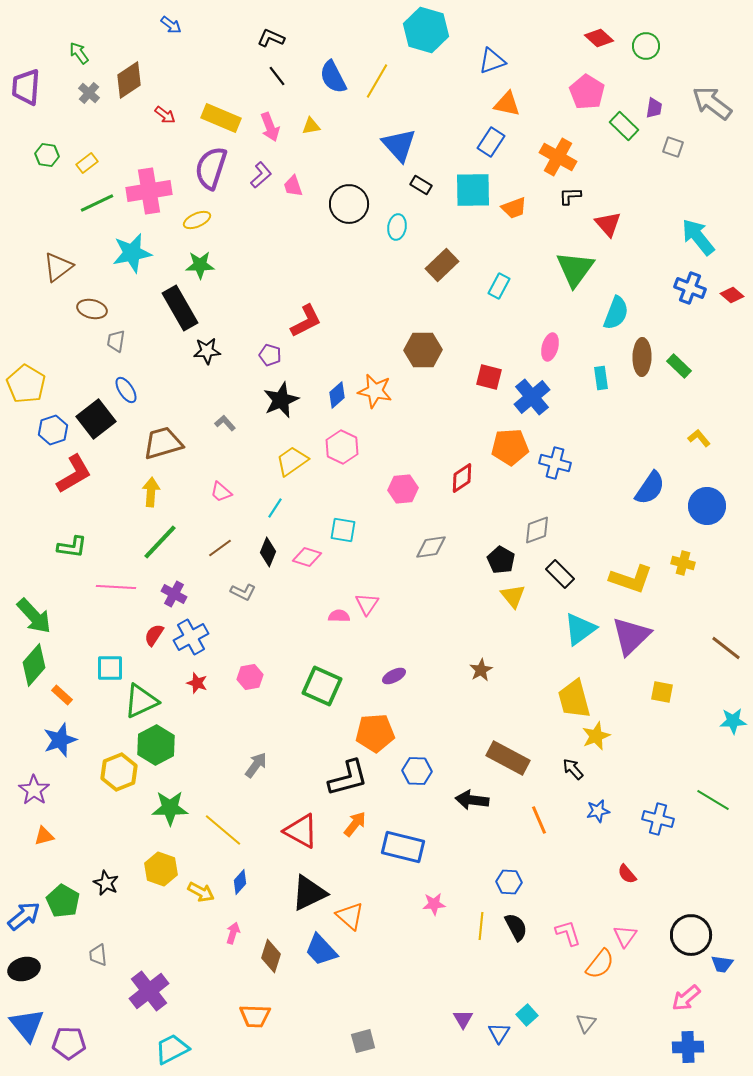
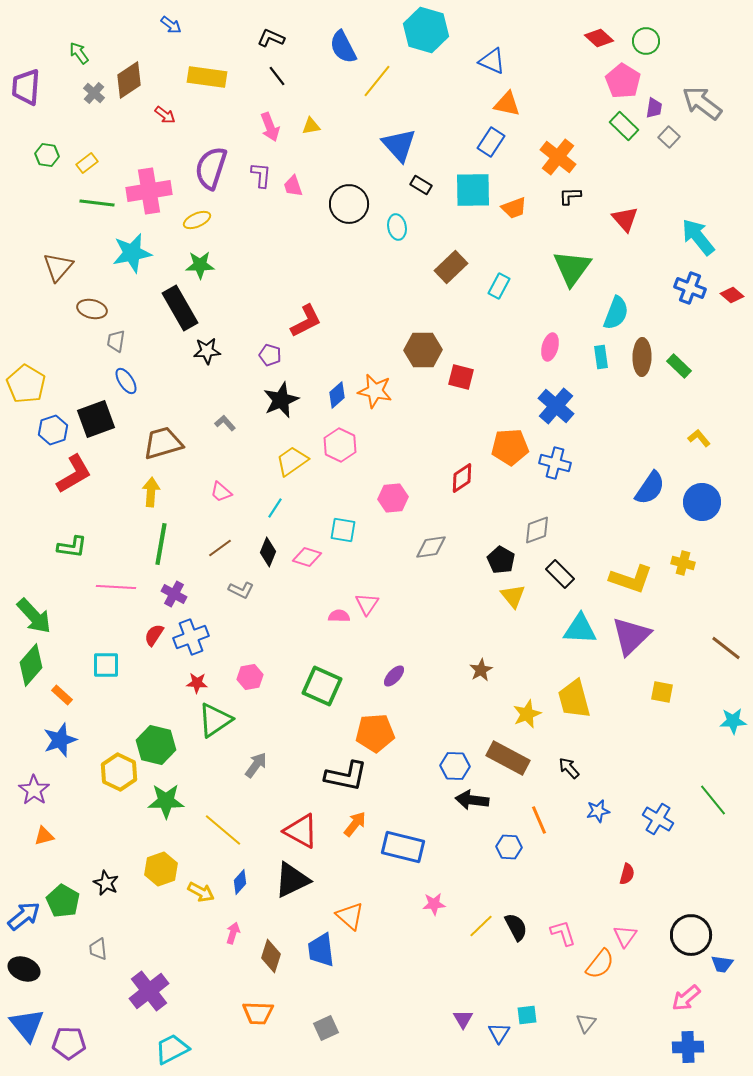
green circle at (646, 46): moved 5 px up
blue triangle at (492, 61): rotated 44 degrees clockwise
blue semicircle at (333, 77): moved 10 px right, 30 px up
yellow line at (377, 81): rotated 9 degrees clockwise
pink pentagon at (587, 92): moved 36 px right, 11 px up
gray cross at (89, 93): moved 5 px right
gray arrow at (712, 103): moved 10 px left
yellow rectangle at (221, 118): moved 14 px left, 41 px up; rotated 15 degrees counterclockwise
gray square at (673, 147): moved 4 px left, 10 px up; rotated 25 degrees clockwise
orange cross at (558, 157): rotated 9 degrees clockwise
purple L-shape at (261, 175): rotated 44 degrees counterclockwise
green line at (97, 203): rotated 32 degrees clockwise
red triangle at (608, 224): moved 17 px right, 5 px up
cyan ellipse at (397, 227): rotated 20 degrees counterclockwise
brown rectangle at (442, 265): moved 9 px right, 2 px down
brown triangle at (58, 267): rotated 12 degrees counterclockwise
green triangle at (575, 269): moved 3 px left, 1 px up
red square at (489, 377): moved 28 px left
cyan rectangle at (601, 378): moved 21 px up
blue ellipse at (126, 390): moved 9 px up
blue cross at (532, 397): moved 24 px right, 9 px down; rotated 9 degrees counterclockwise
black square at (96, 419): rotated 18 degrees clockwise
pink hexagon at (342, 447): moved 2 px left, 2 px up
pink hexagon at (403, 489): moved 10 px left, 9 px down
blue circle at (707, 506): moved 5 px left, 4 px up
green line at (160, 542): moved 1 px right, 2 px down; rotated 33 degrees counterclockwise
gray L-shape at (243, 592): moved 2 px left, 2 px up
cyan triangle at (580, 629): rotated 39 degrees clockwise
blue cross at (191, 637): rotated 8 degrees clockwise
green diamond at (34, 665): moved 3 px left
cyan square at (110, 668): moved 4 px left, 3 px up
purple ellipse at (394, 676): rotated 20 degrees counterclockwise
red star at (197, 683): rotated 15 degrees counterclockwise
green triangle at (141, 701): moved 74 px right, 19 px down; rotated 9 degrees counterclockwise
yellow star at (596, 736): moved 69 px left, 22 px up
green hexagon at (156, 745): rotated 18 degrees counterclockwise
black arrow at (573, 769): moved 4 px left, 1 px up
blue hexagon at (417, 771): moved 38 px right, 5 px up
yellow hexagon at (119, 772): rotated 12 degrees counterclockwise
black L-shape at (348, 778): moved 2 px left, 2 px up; rotated 27 degrees clockwise
green line at (713, 800): rotated 20 degrees clockwise
green star at (170, 808): moved 4 px left, 7 px up
blue cross at (658, 819): rotated 16 degrees clockwise
yellow hexagon at (161, 869): rotated 20 degrees clockwise
red semicircle at (627, 874): rotated 125 degrees counterclockwise
blue hexagon at (509, 882): moved 35 px up
black triangle at (309, 893): moved 17 px left, 13 px up
yellow line at (481, 926): rotated 40 degrees clockwise
pink L-shape at (568, 933): moved 5 px left
blue trapezoid at (321, 950): rotated 36 degrees clockwise
gray trapezoid at (98, 955): moved 6 px up
black ellipse at (24, 969): rotated 36 degrees clockwise
cyan square at (527, 1015): rotated 35 degrees clockwise
orange trapezoid at (255, 1016): moved 3 px right, 3 px up
gray square at (363, 1041): moved 37 px left, 13 px up; rotated 10 degrees counterclockwise
